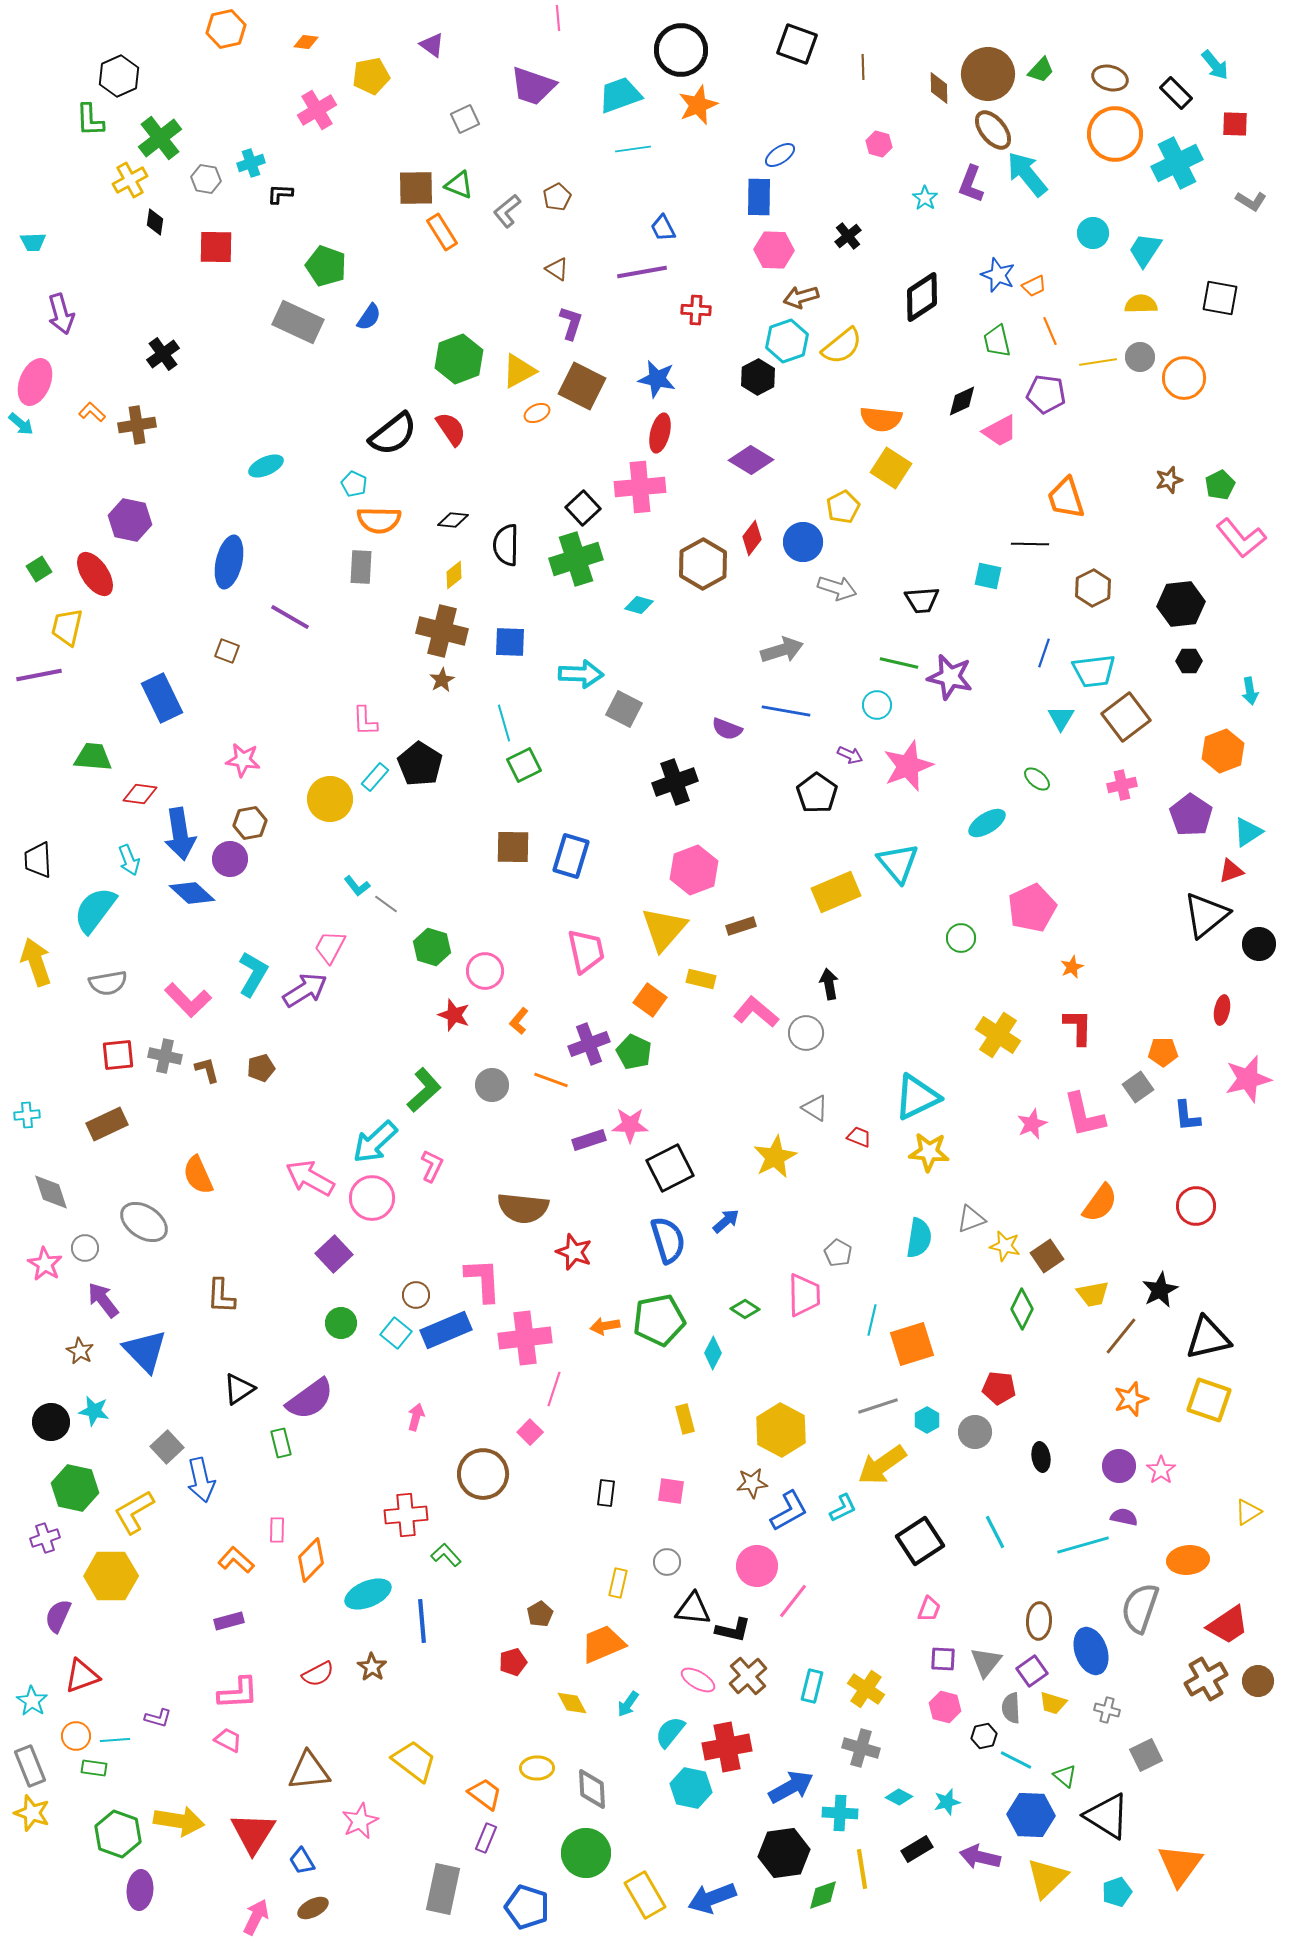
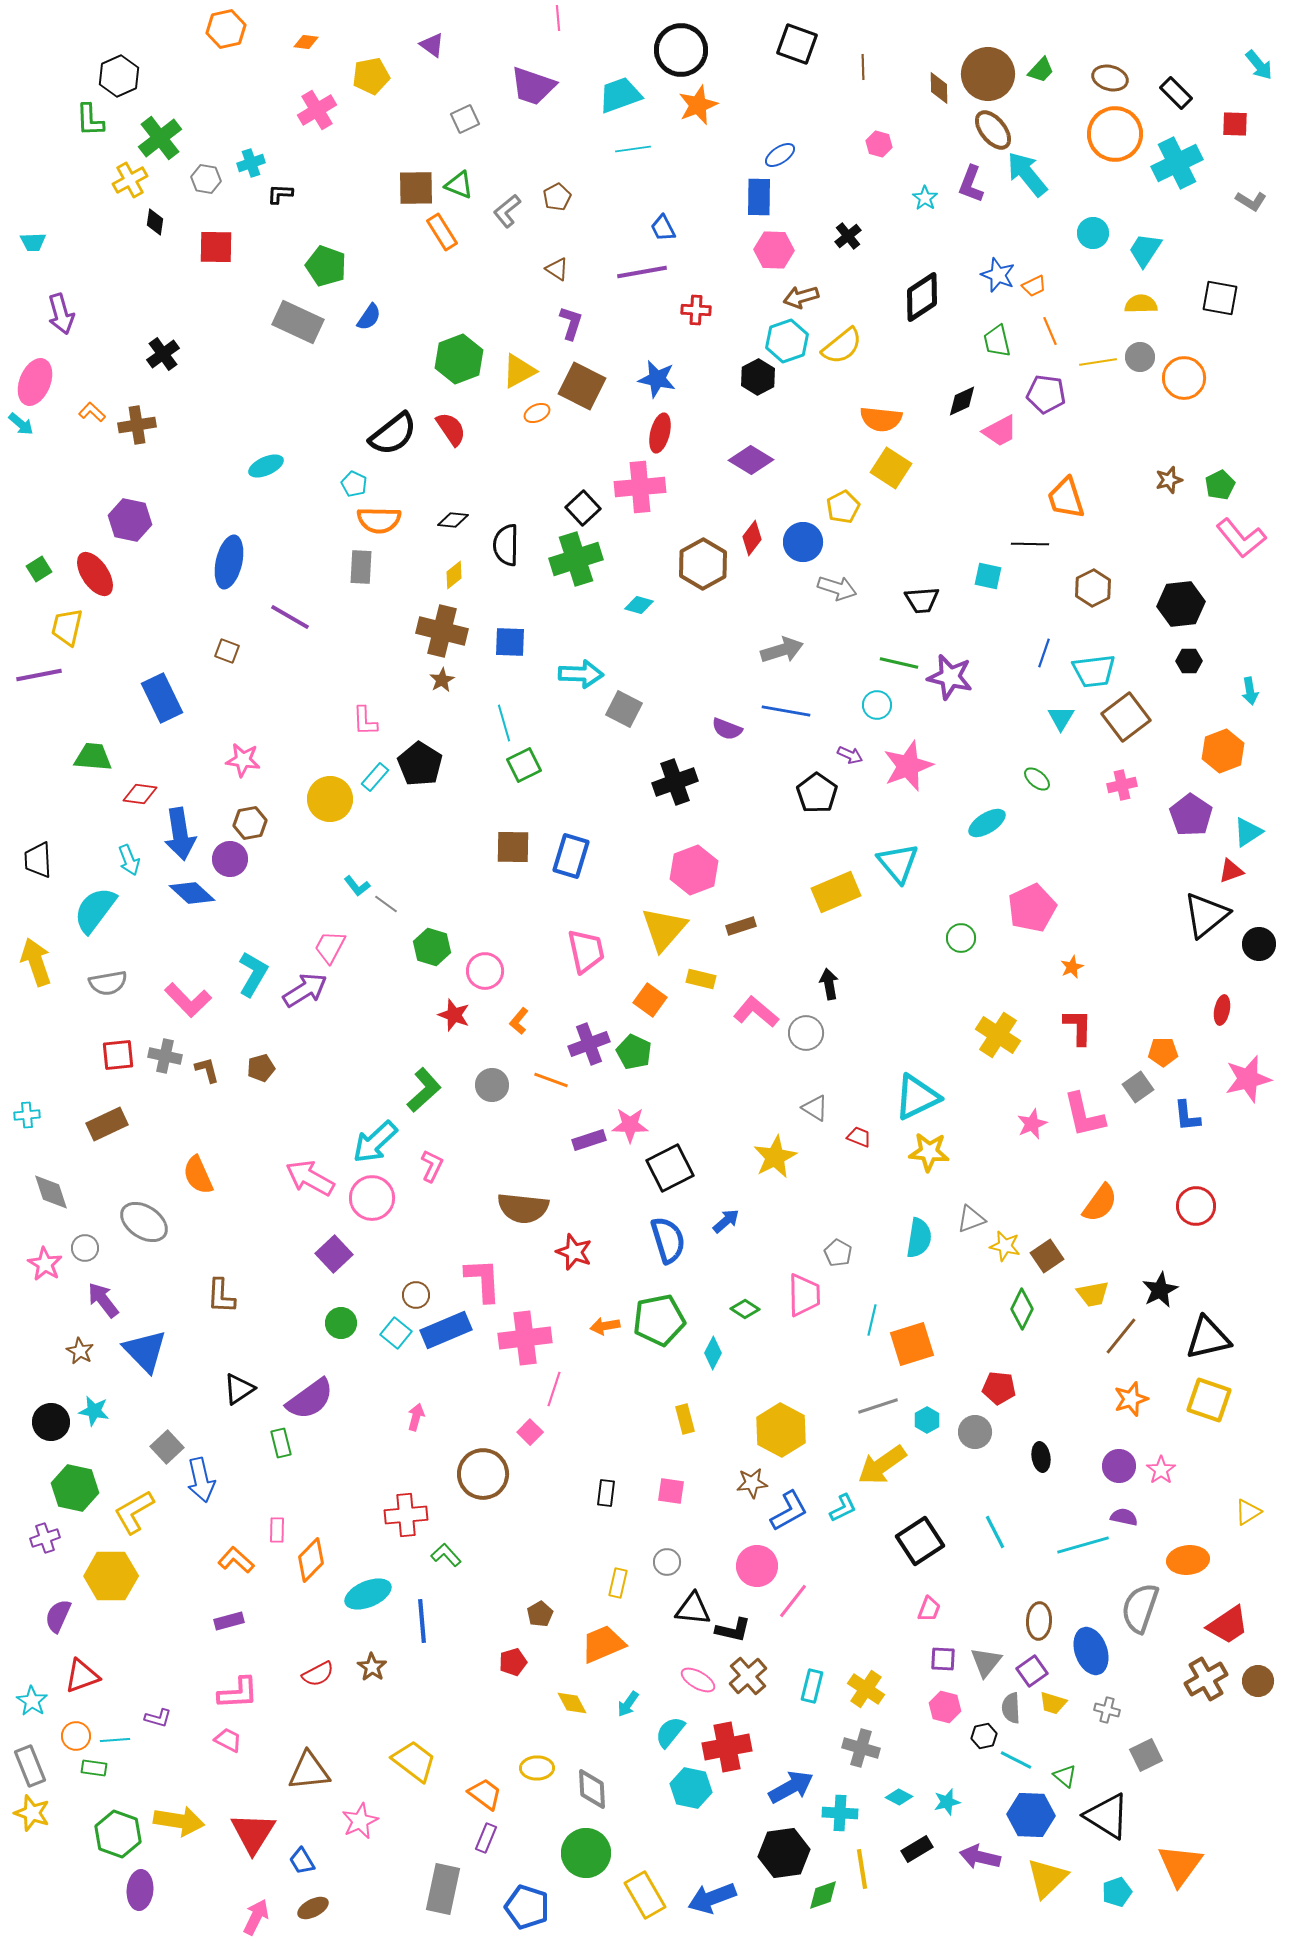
cyan arrow at (1215, 65): moved 44 px right
